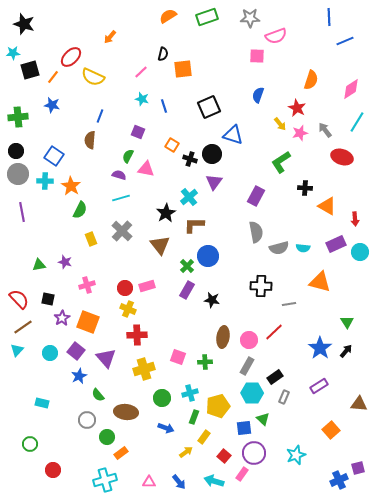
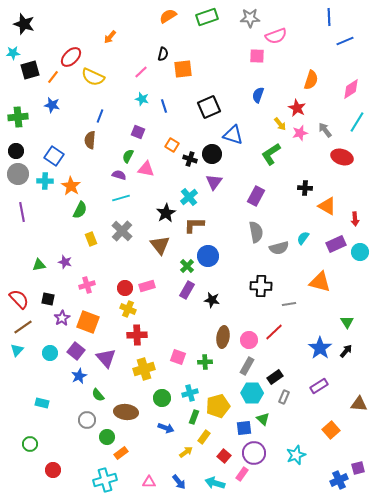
green L-shape at (281, 162): moved 10 px left, 8 px up
cyan semicircle at (303, 248): moved 10 px up; rotated 120 degrees clockwise
cyan arrow at (214, 481): moved 1 px right, 2 px down
